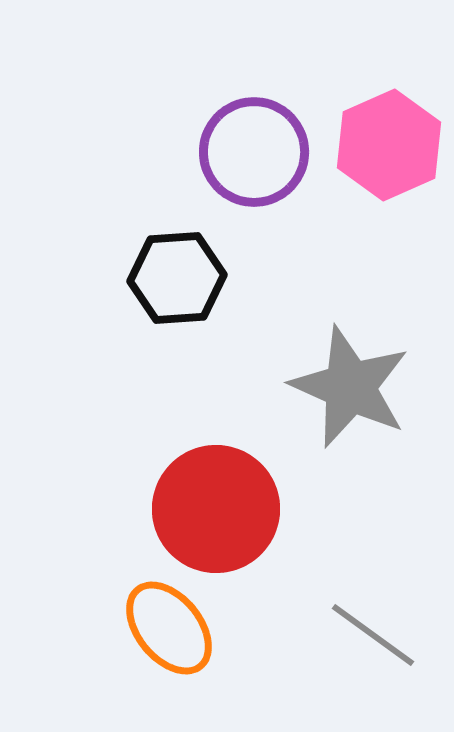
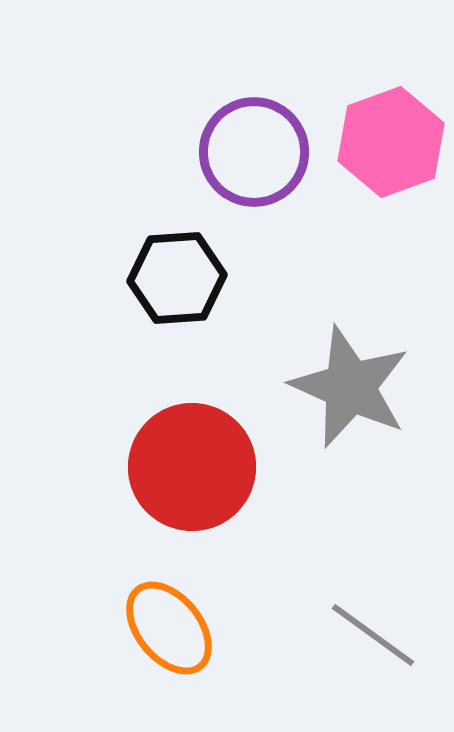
pink hexagon: moved 2 px right, 3 px up; rotated 4 degrees clockwise
red circle: moved 24 px left, 42 px up
